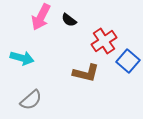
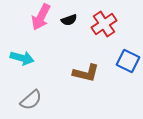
black semicircle: rotated 56 degrees counterclockwise
red cross: moved 17 px up
blue square: rotated 15 degrees counterclockwise
